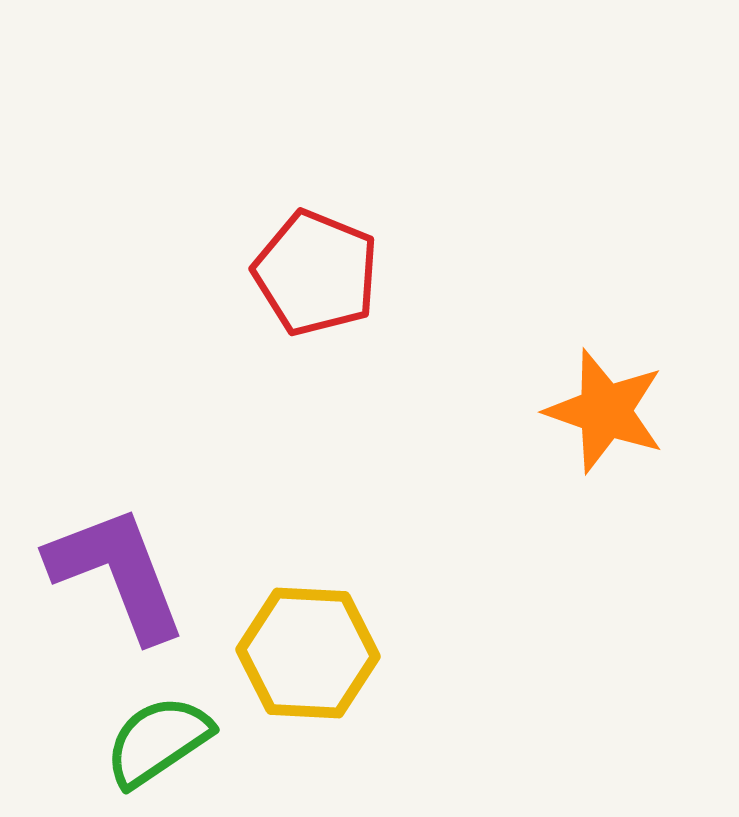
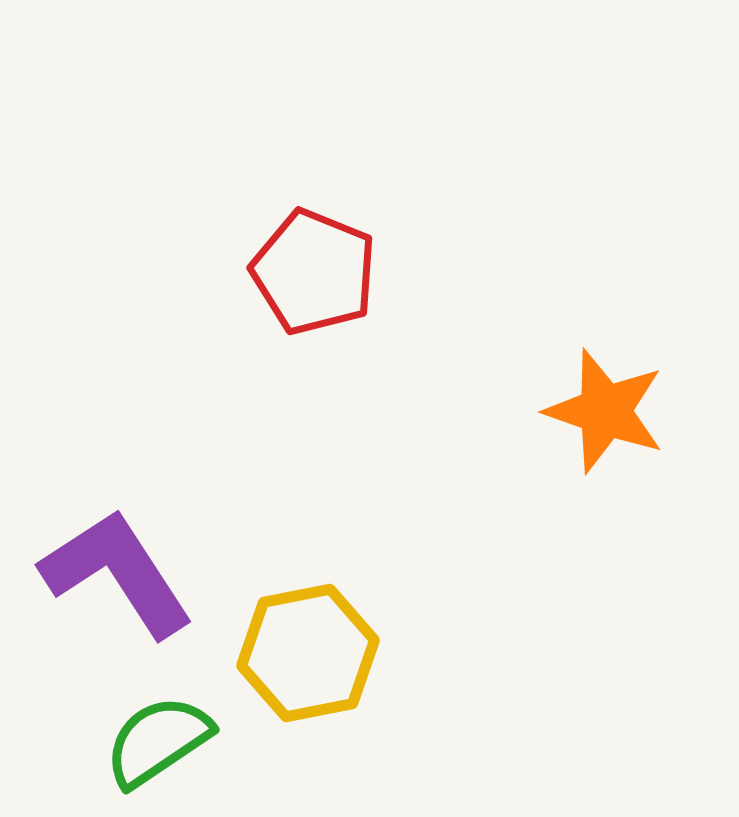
red pentagon: moved 2 px left, 1 px up
purple L-shape: rotated 12 degrees counterclockwise
yellow hexagon: rotated 14 degrees counterclockwise
